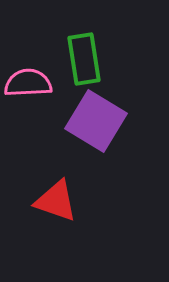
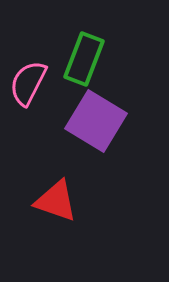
green rectangle: rotated 30 degrees clockwise
pink semicircle: rotated 60 degrees counterclockwise
